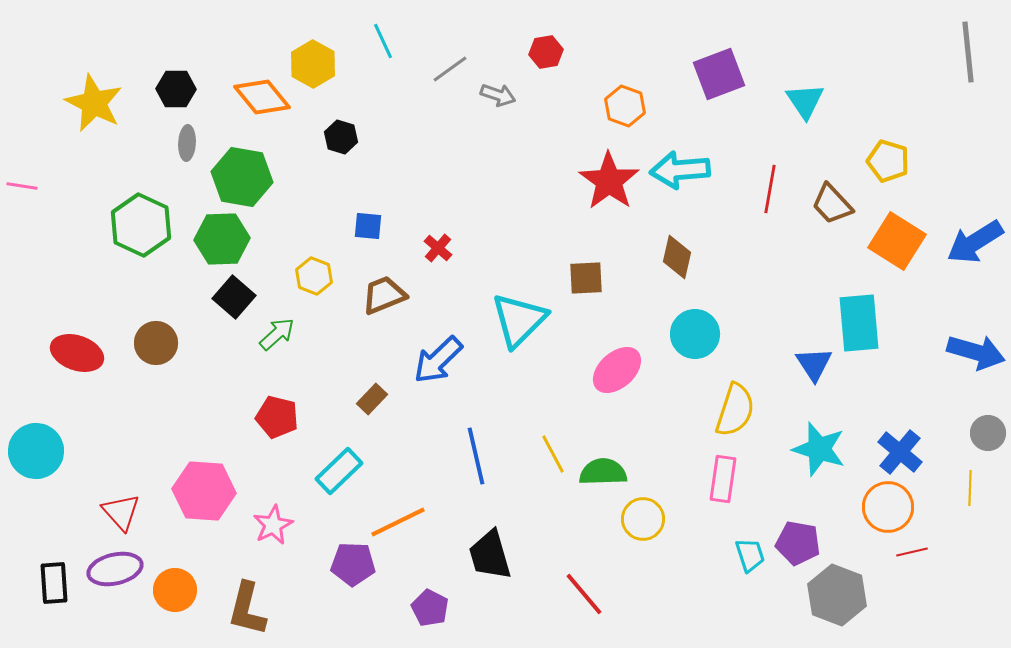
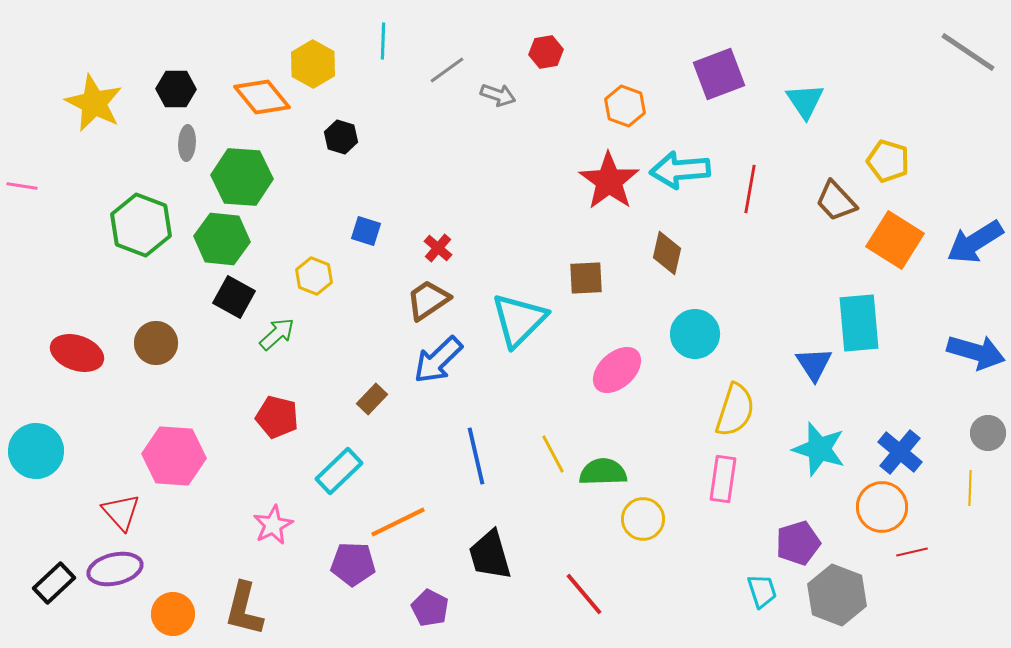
cyan line at (383, 41): rotated 27 degrees clockwise
gray line at (968, 52): rotated 50 degrees counterclockwise
gray line at (450, 69): moved 3 px left, 1 px down
green hexagon at (242, 177): rotated 6 degrees counterclockwise
red line at (770, 189): moved 20 px left
brown trapezoid at (832, 204): moved 4 px right, 3 px up
green hexagon at (141, 225): rotated 4 degrees counterclockwise
blue square at (368, 226): moved 2 px left, 5 px down; rotated 12 degrees clockwise
green hexagon at (222, 239): rotated 8 degrees clockwise
orange square at (897, 241): moved 2 px left, 1 px up
brown diamond at (677, 257): moved 10 px left, 4 px up
brown trapezoid at (384, 295): moved 44 px right, 5 px down; rotated 12 degrees counterclockwise
black square at (234, 297): rotated 12 degrees counterclockwise
pink hexagon at (204, 491): moved 30 px left, 35 px up
orange circle at (888, 507): moved 6 px left
purple pentagon at (798, 543): rotated 27 degrees counterclockwise
cyan trapezoid at (750, 555): moved 12 px right, 36 px down
black rectangle at (54, 583): rotated 51 degrees clockwise
orange circle at (175, 590): moved 2 px left, 24 px down
brown L-shape at (247, 609): moved 3 px left
